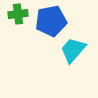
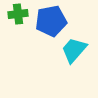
cyan trapezoid: moved 1 px right
